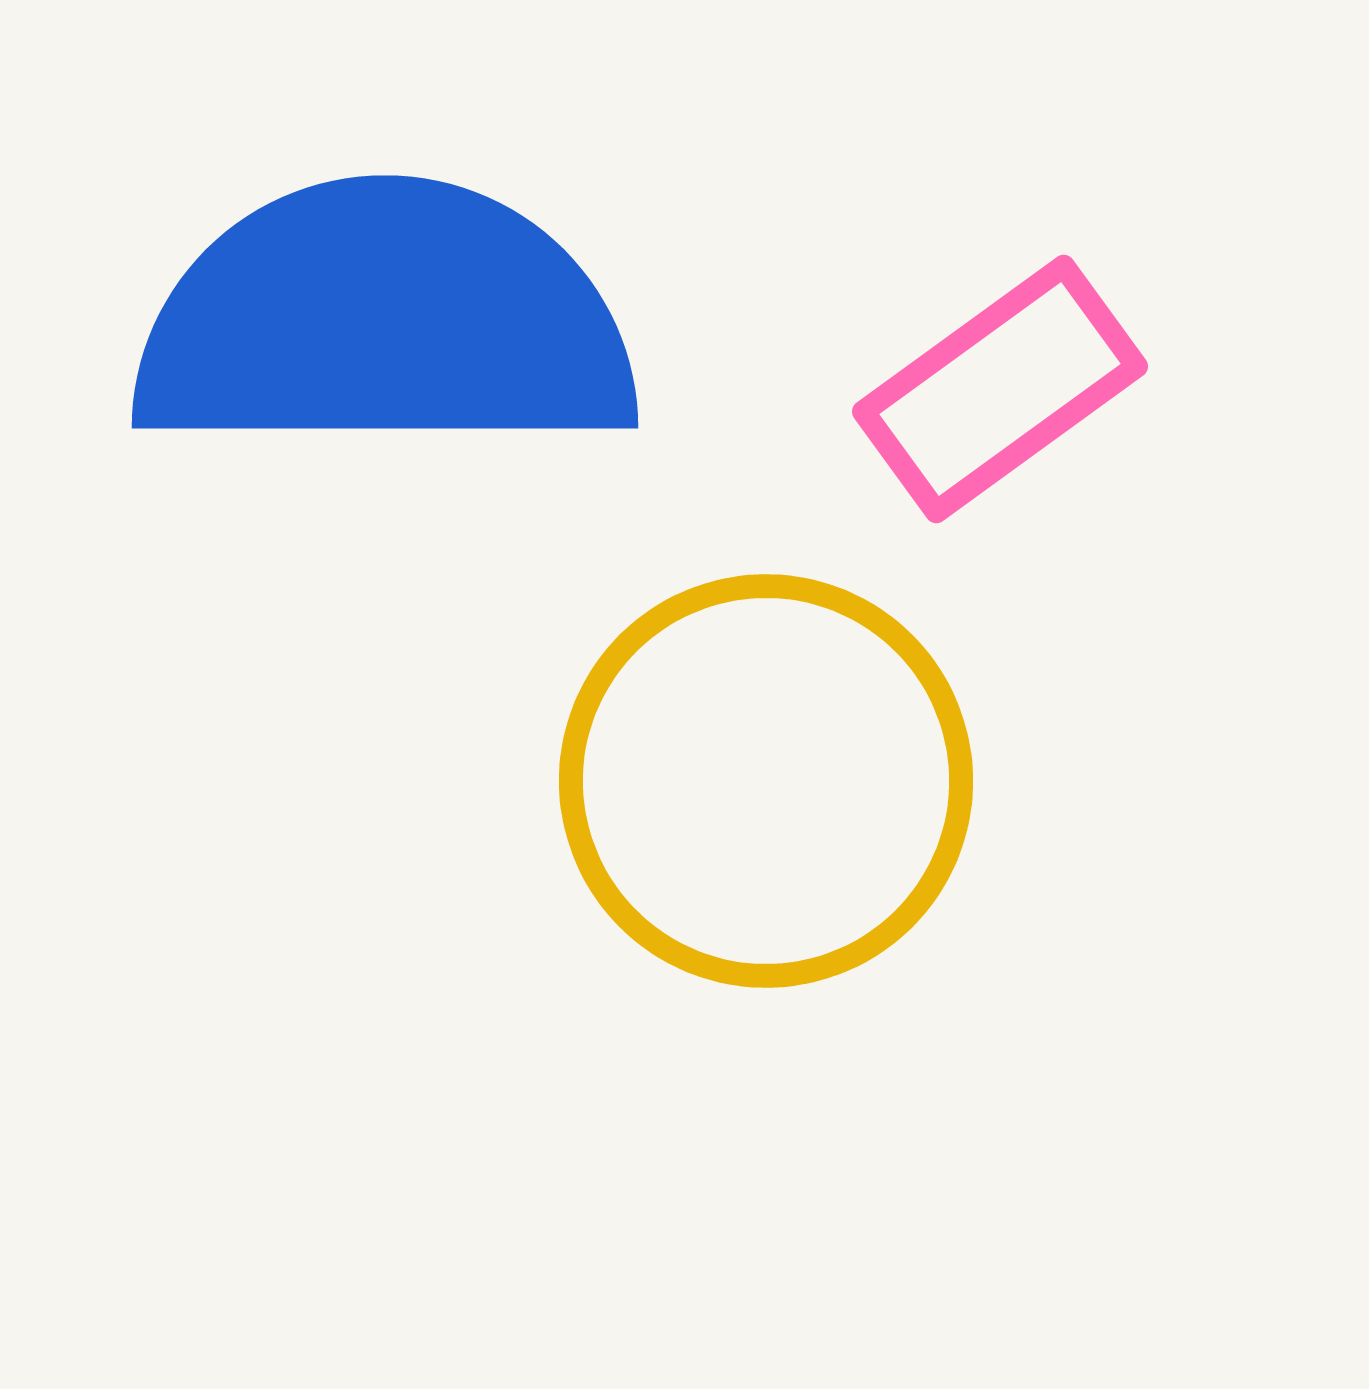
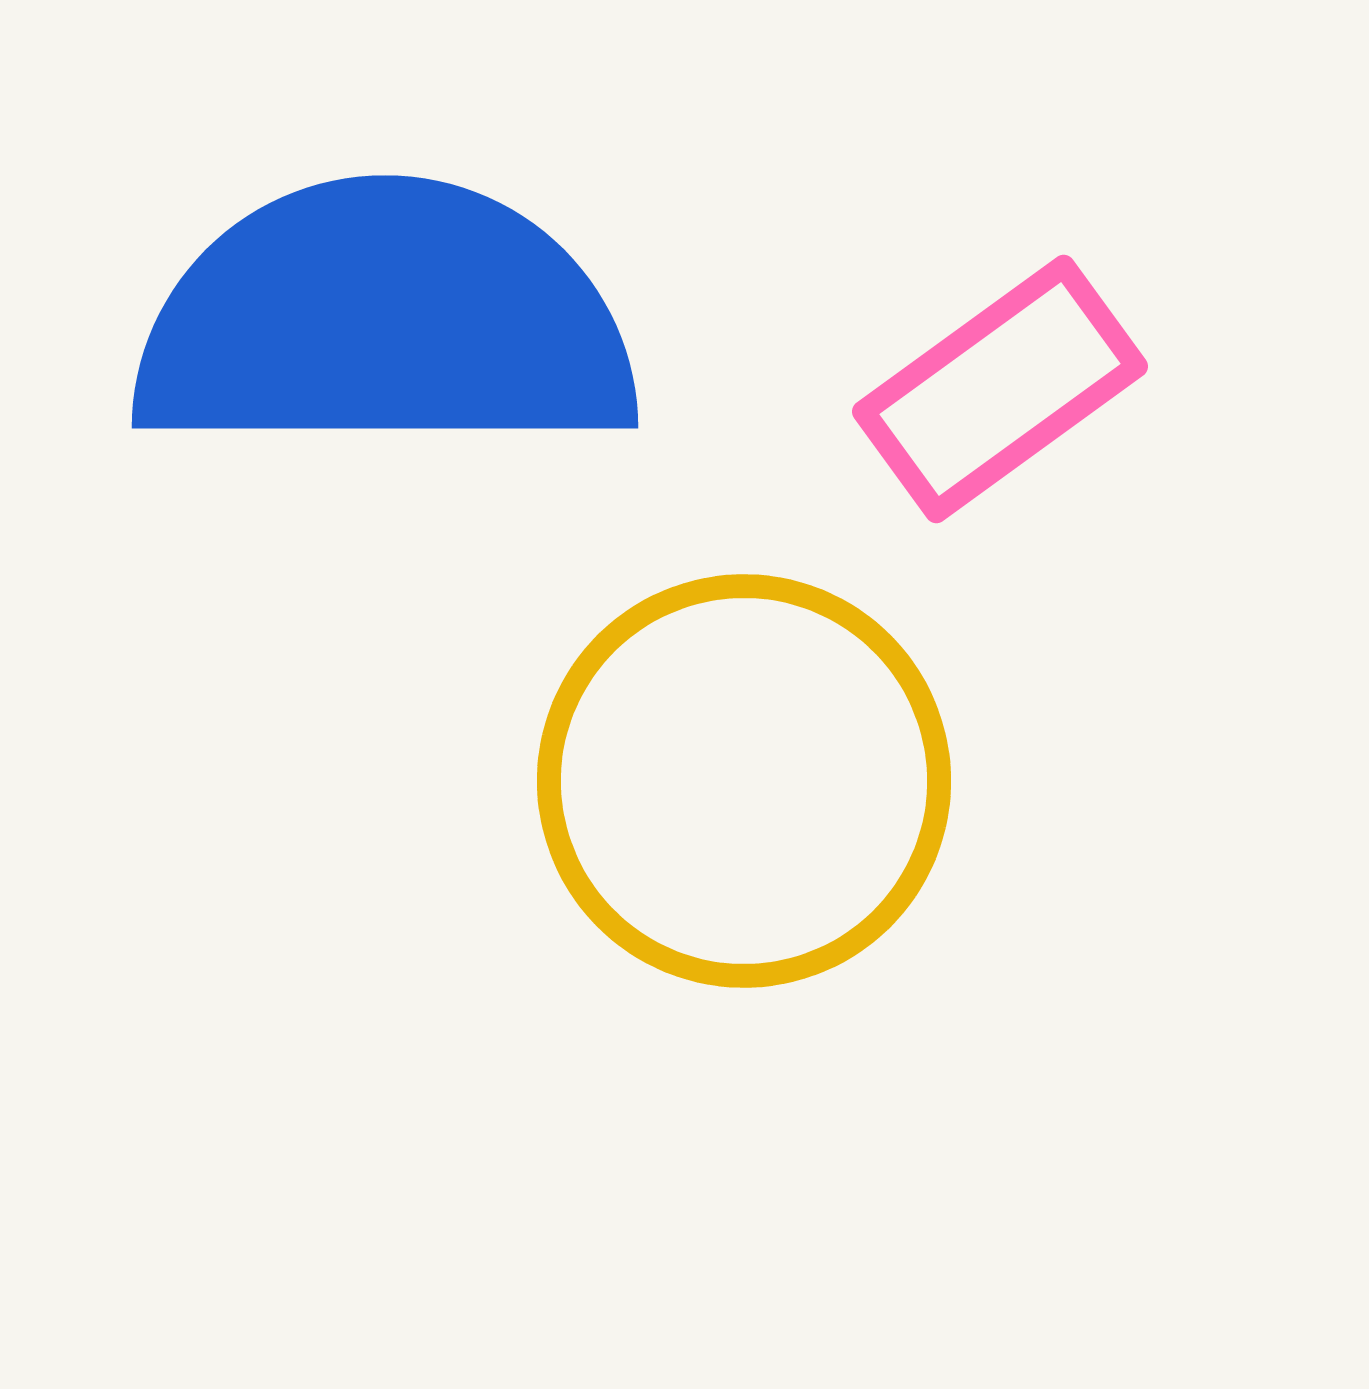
yellow circle: moved 22 px left
